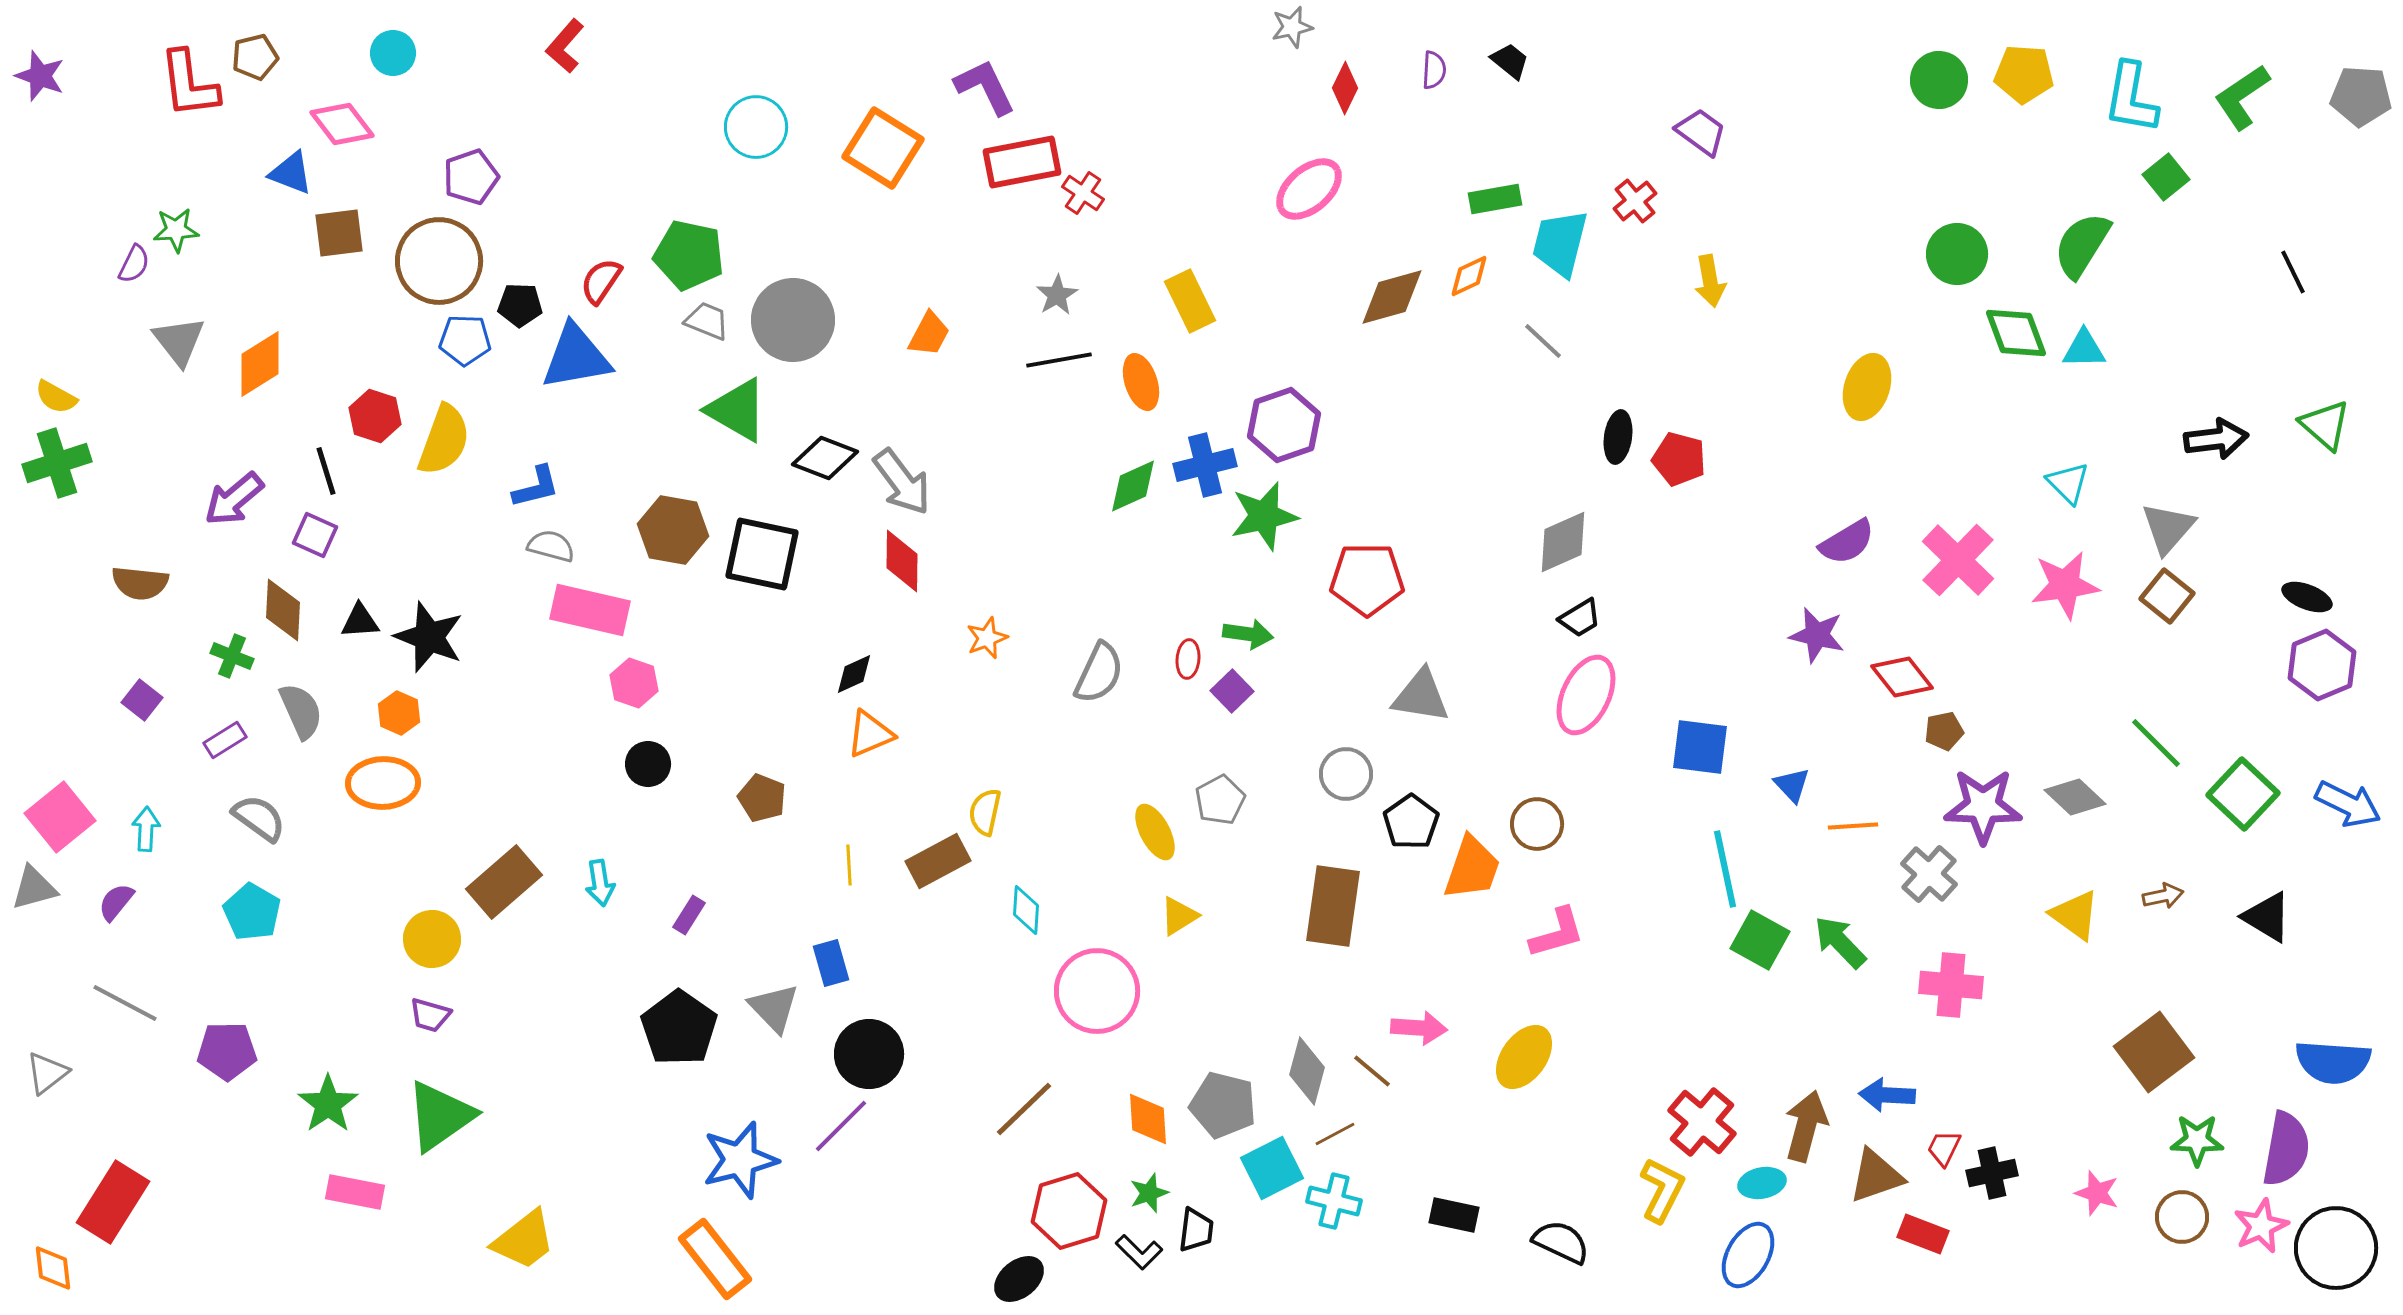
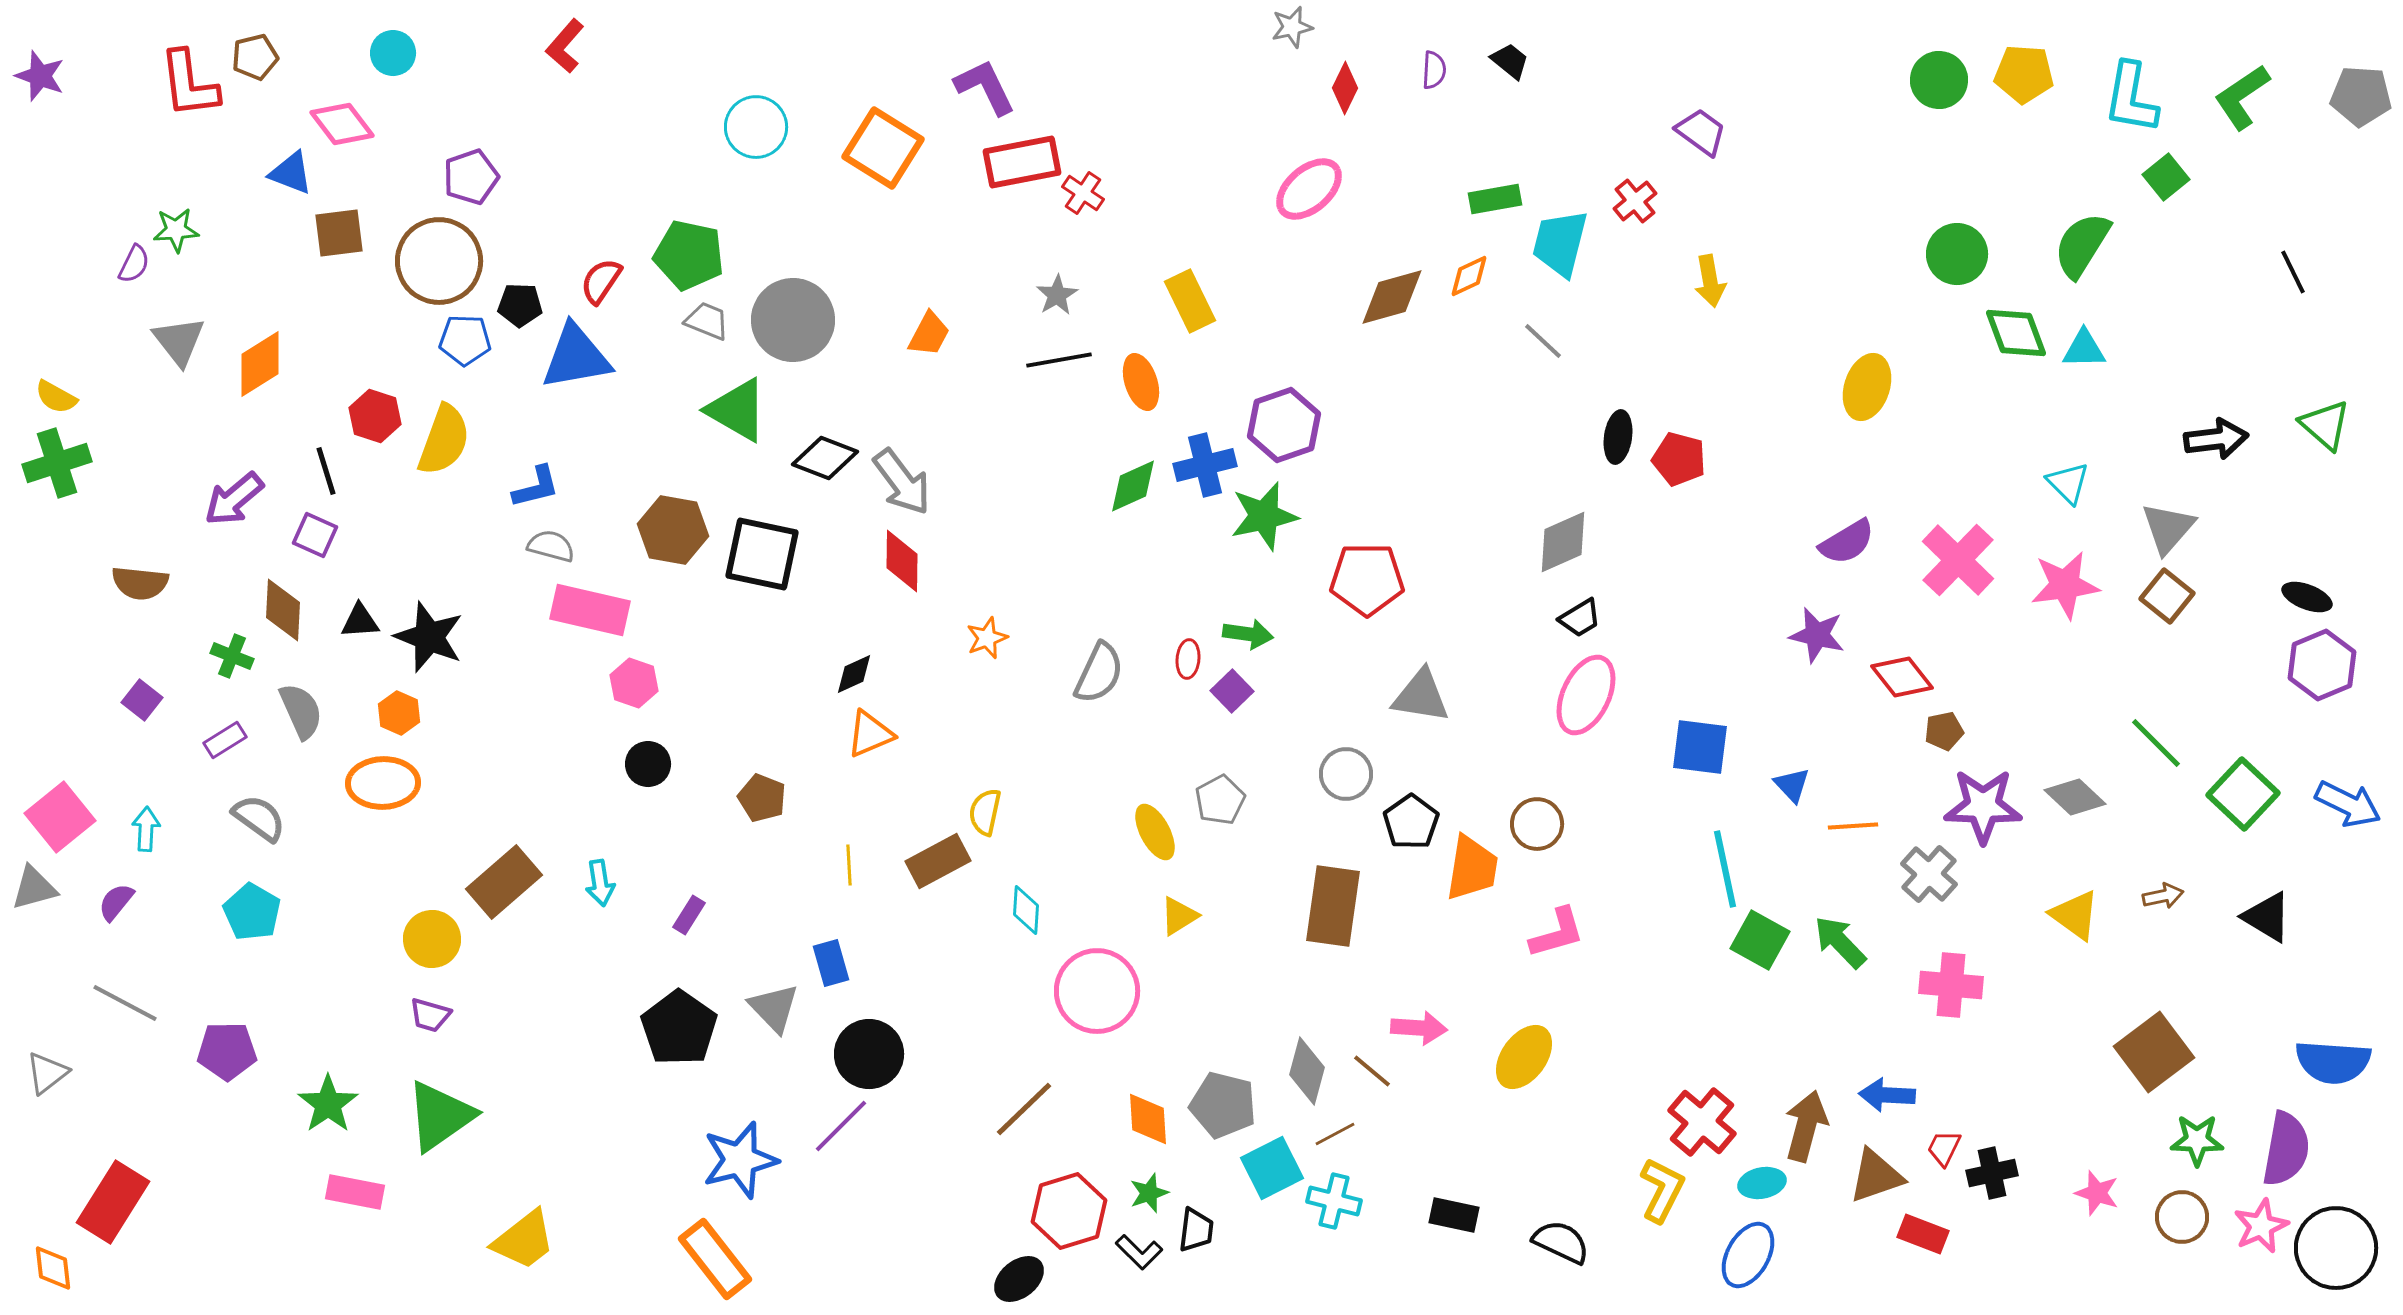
orange trapezoid at (1472, 868): rotated 10 degrees counterclockwise
